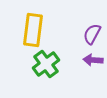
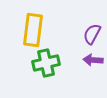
green cross: moved 1 px up; rotated 24 degrees clockwise
